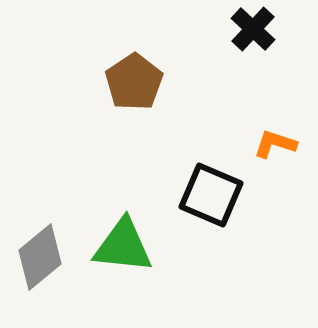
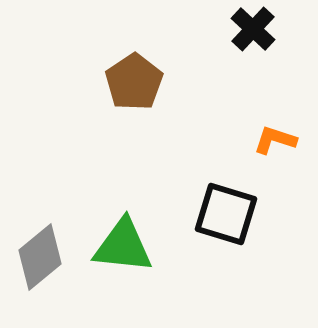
orange L-shape: moved 4 px up
black square: moved 15 px right, 19 px down; rotated 6 degrees counterclockwise
